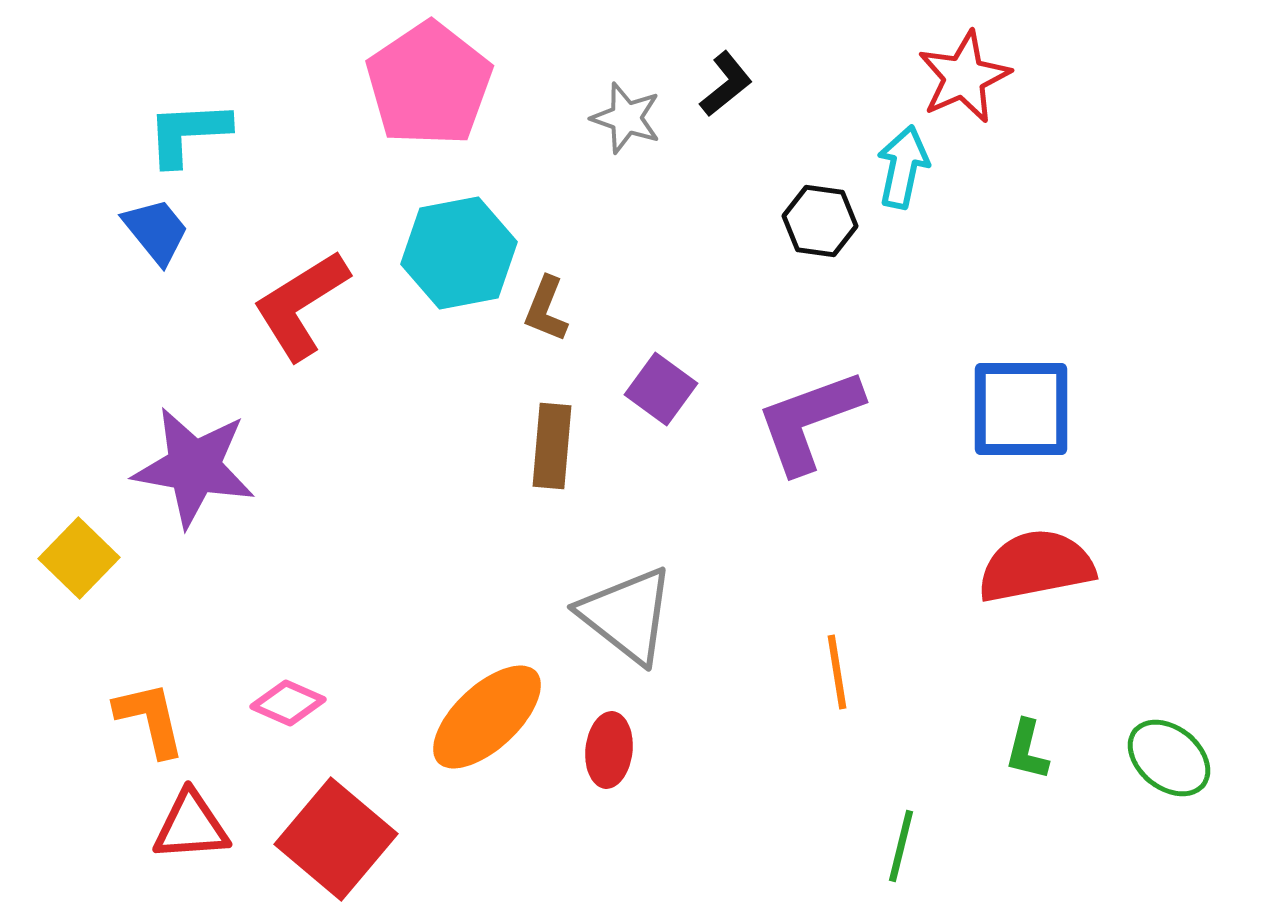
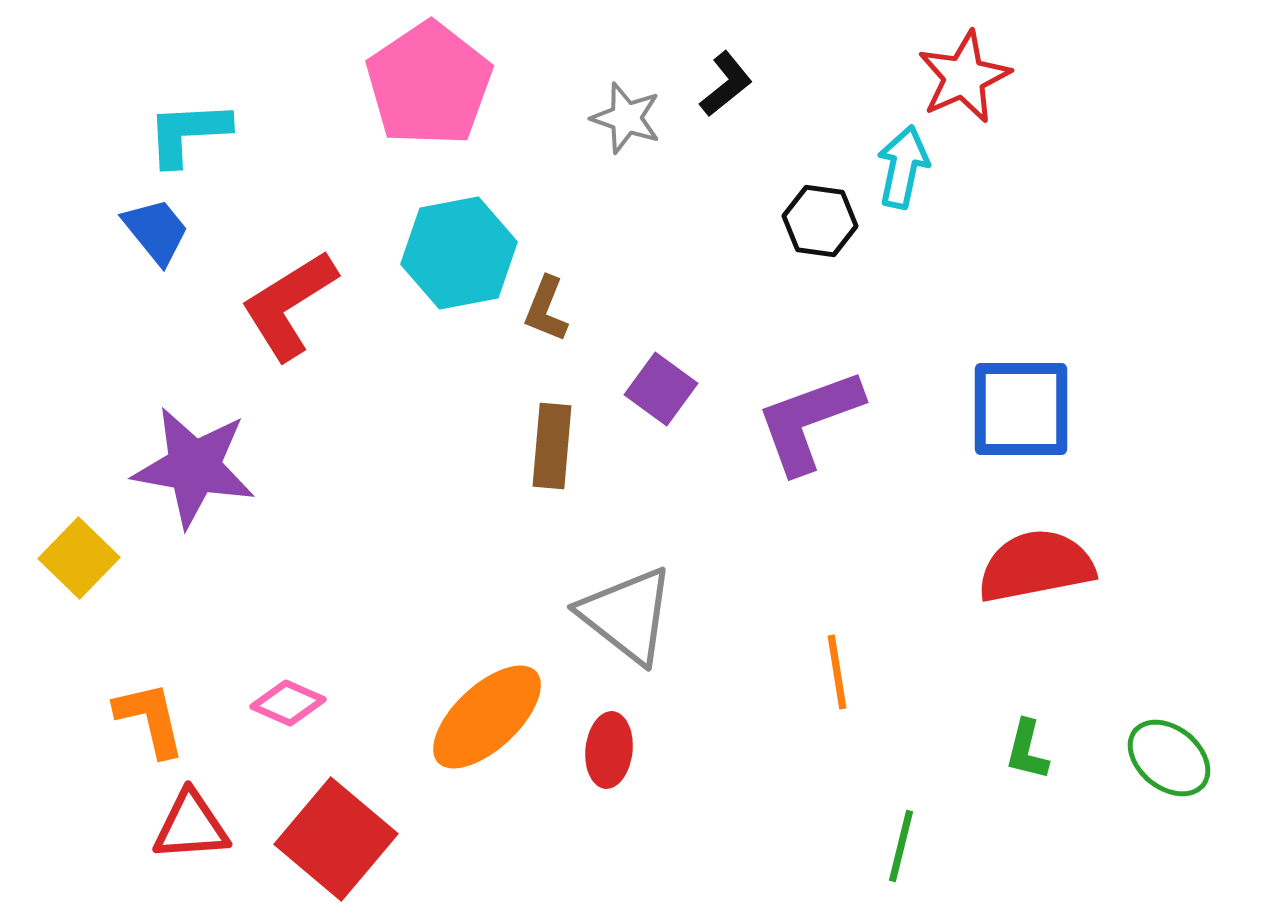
red L-shape: moved 12 px left
